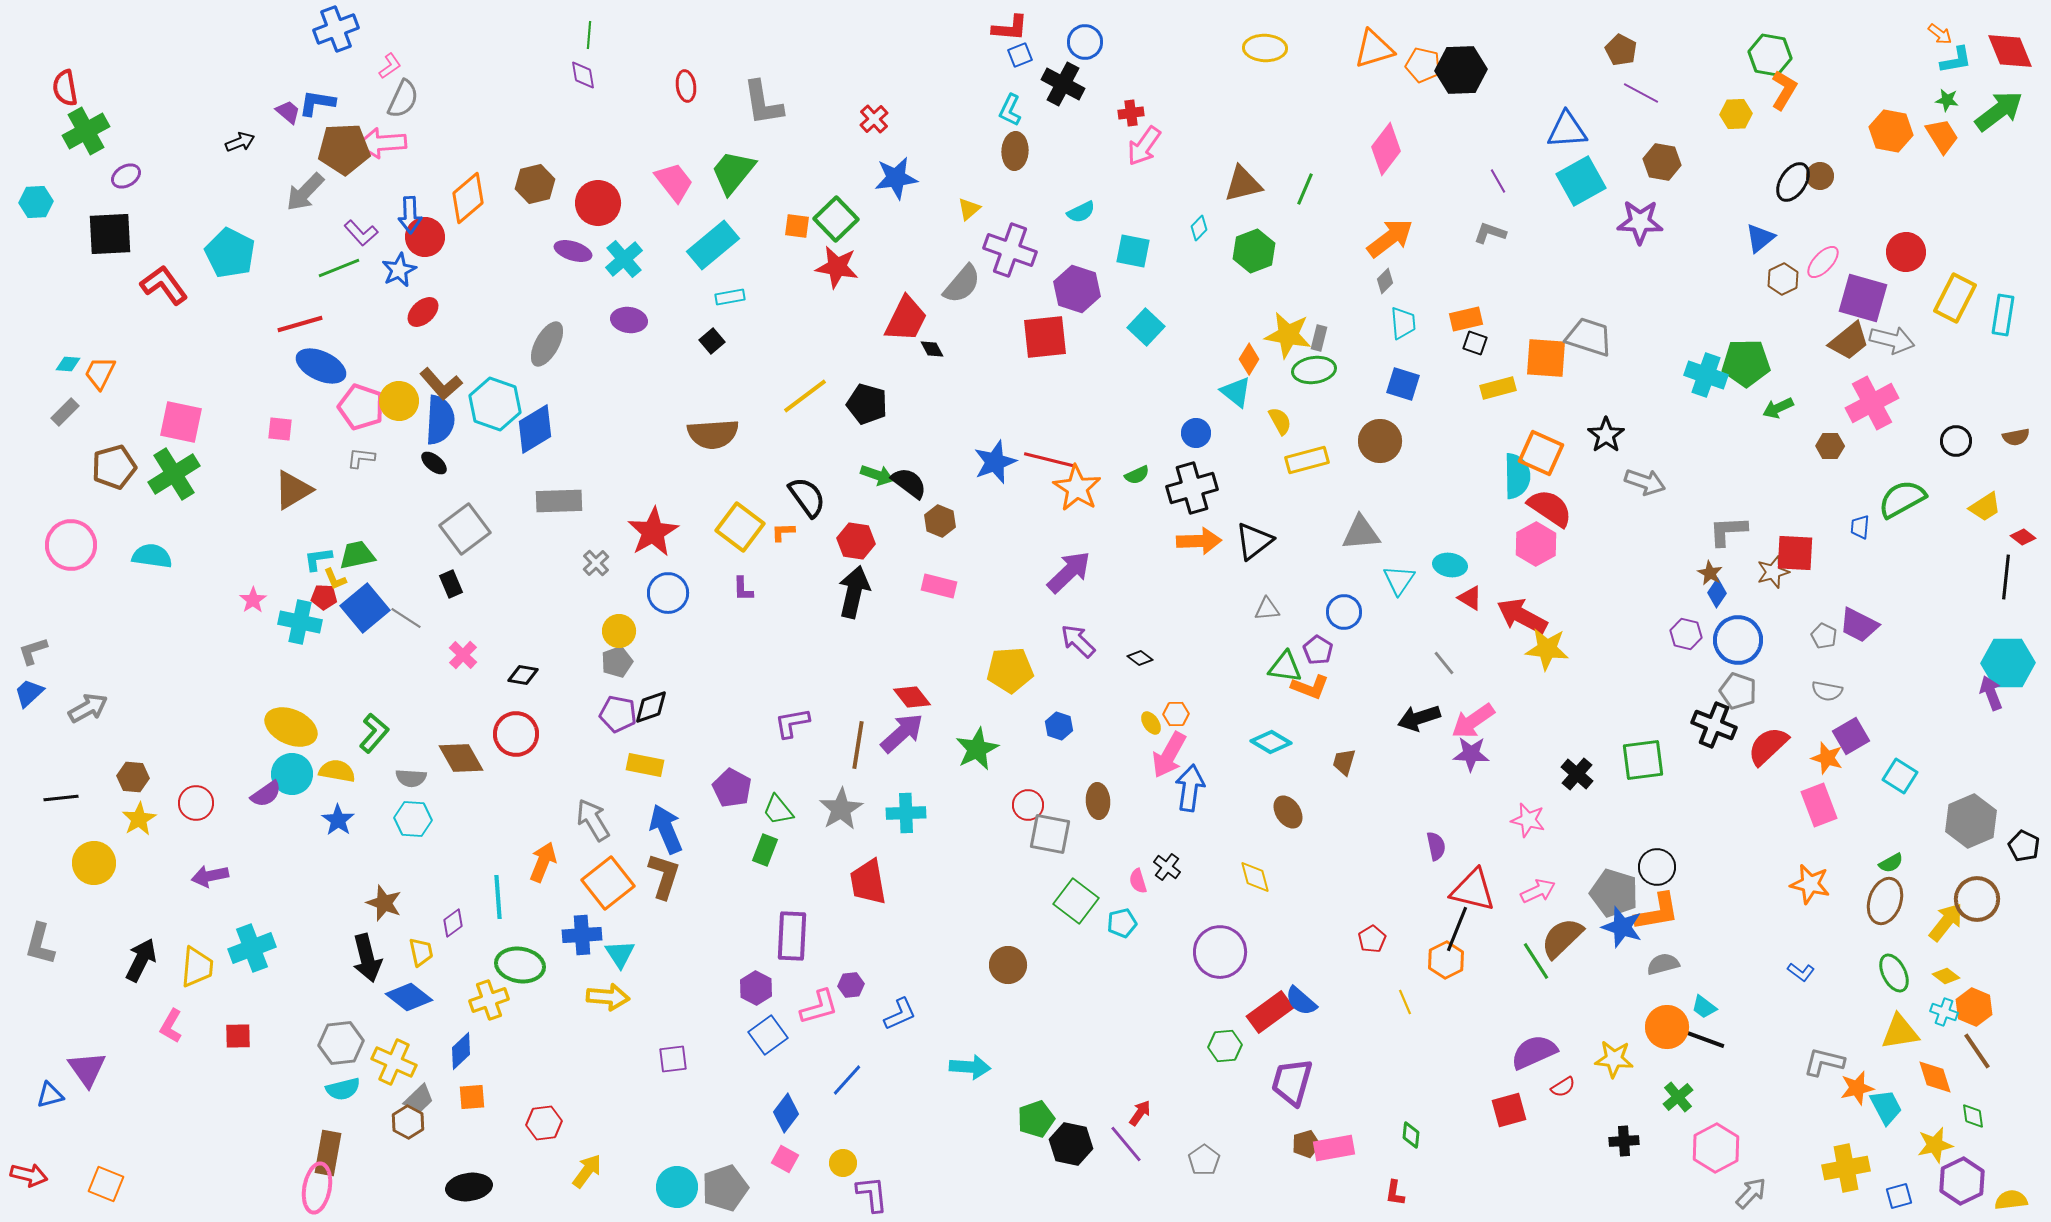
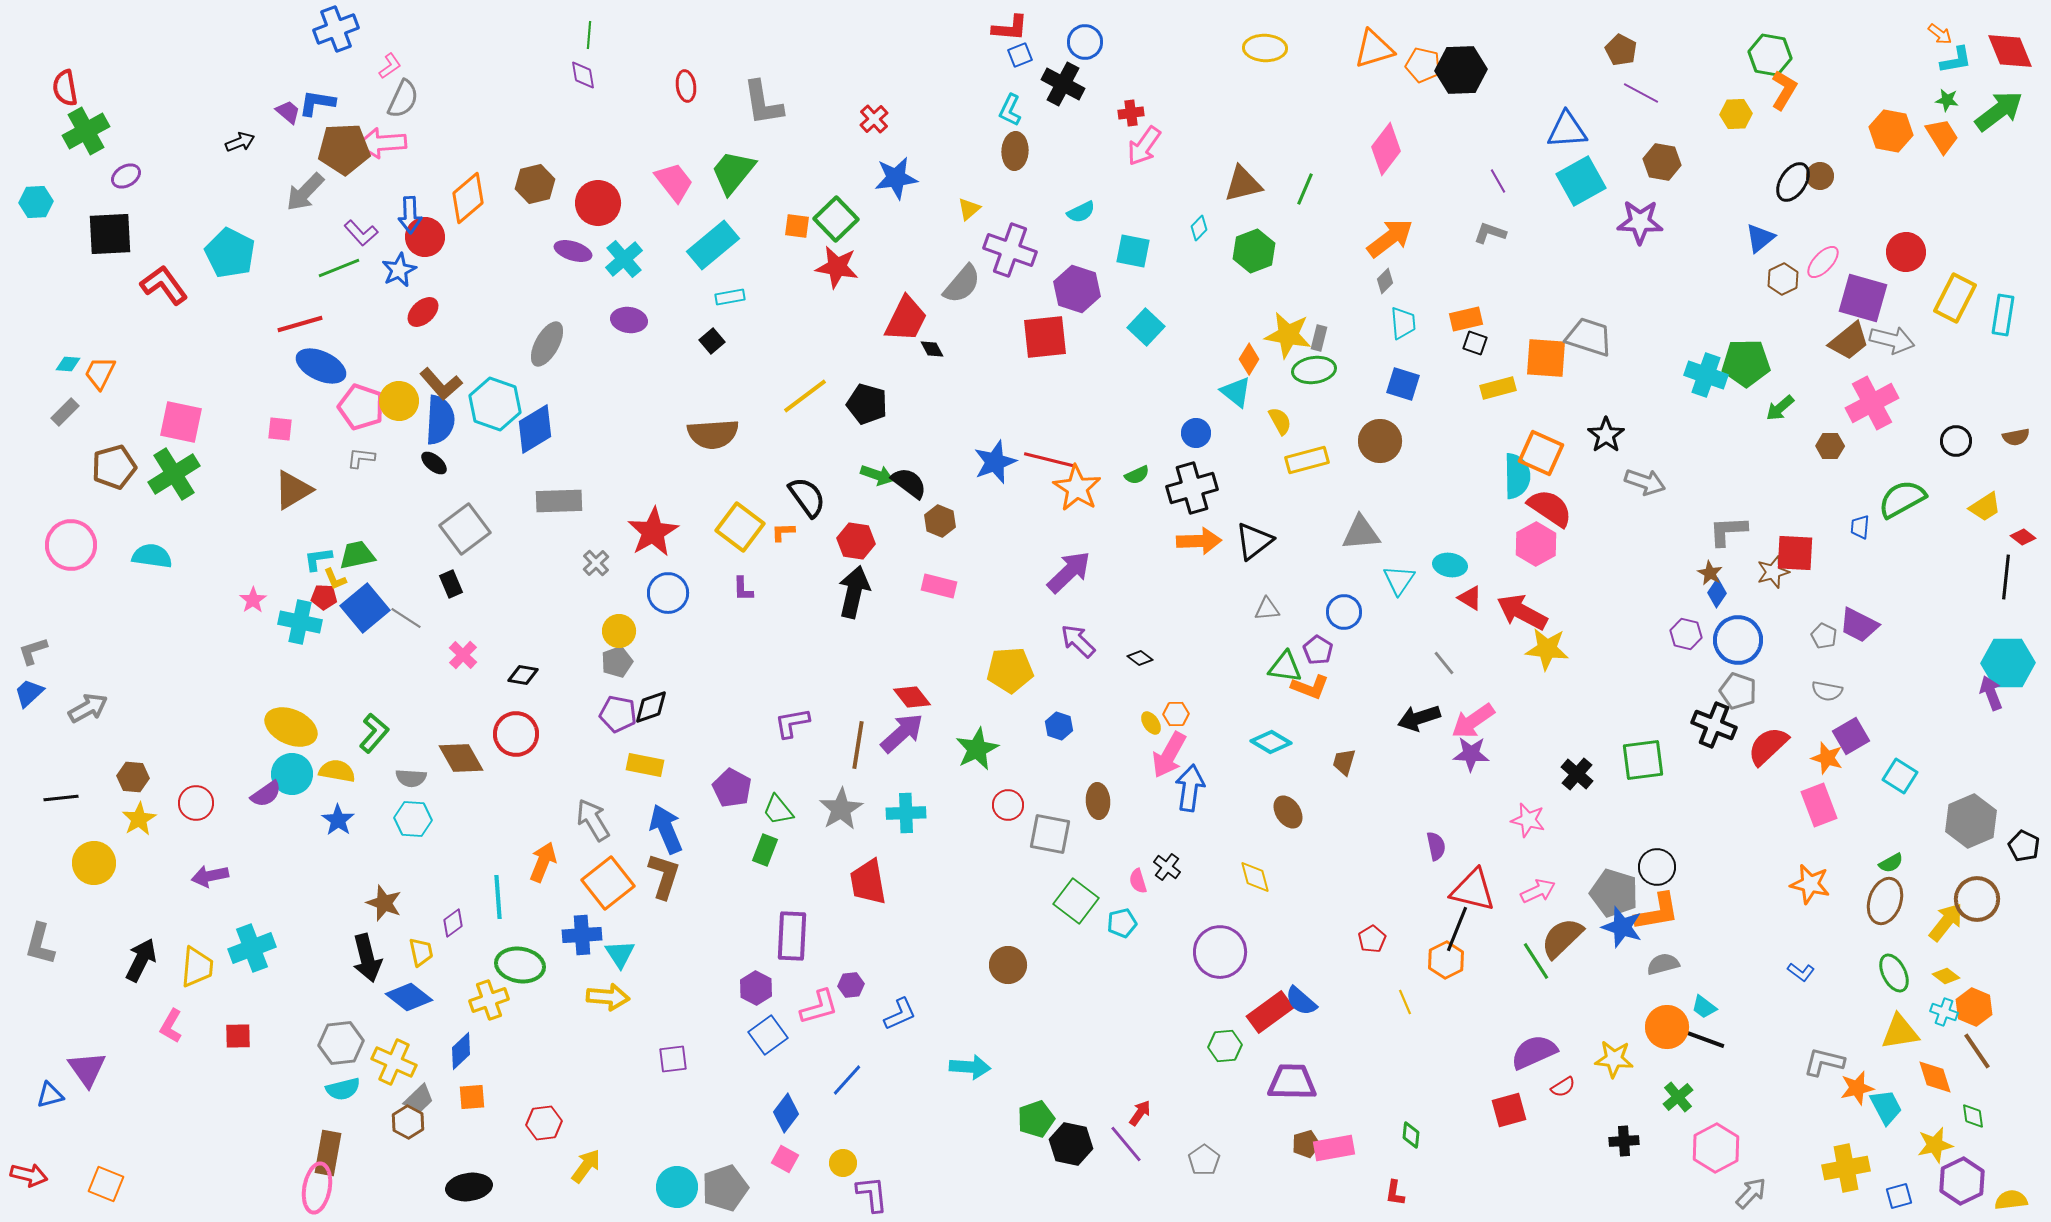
green arrow at (1778, 408): moved 2 px right; rotated 16 degrees counterclockwise
red arrow at (1522, 616): moved 4 px up
red circle at (1028, 805): moved 20 px left
purple trapezoid at (1292, 1082): rotated 75 degrees clockwise
yellow arrow at (587, 1171): moved 1 px left, 5 px up
